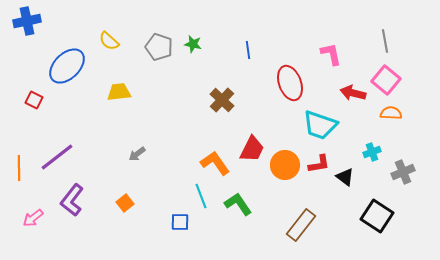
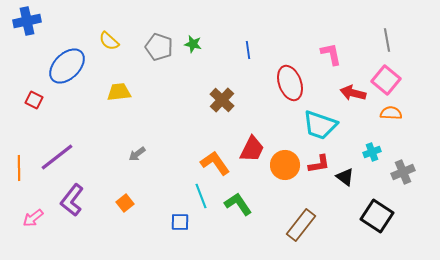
gray line: moved 2 px right, 1 px up
